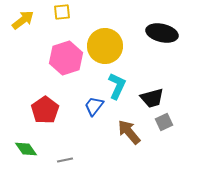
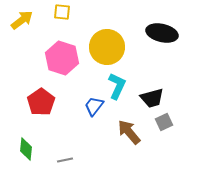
yellow square: rotated 12 degrees clockwise
yellow arrow: moved 1 px left
yellow circle: moved 2 px right, 1 px down
pink hexagon: moved 4 px left; rotated 24 degrees counterclockwise
red pentagon: moved 4 px left, 8 px up
green diamond: rotated 40 degrees clockwise
